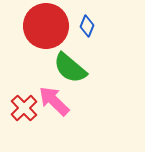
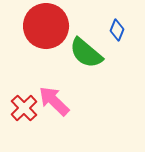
blue diamond: moved 30 px right, 4 px down
green semicircle: moved 16 px right, 15 px up
